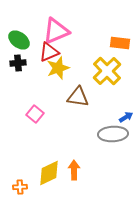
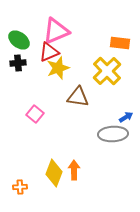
yellow diamond: moved 5 px right; rotated 44 degrees counterclockwise
